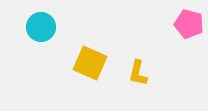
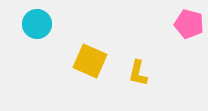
cyan circle: moved 4 px left, 3 px up
yellow square: moved 2 px up
